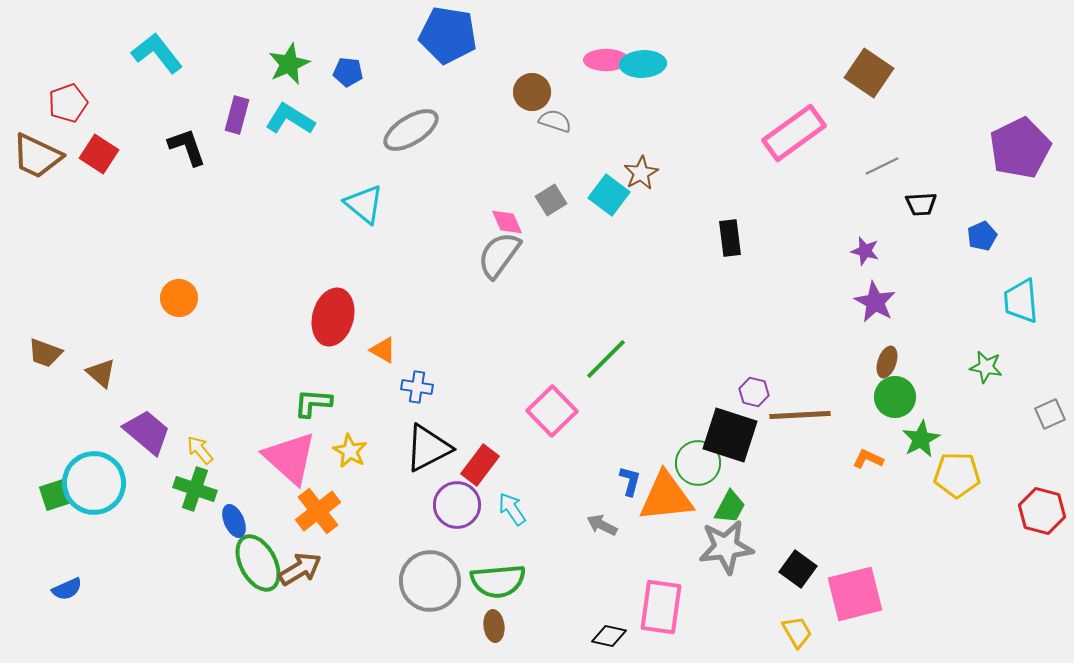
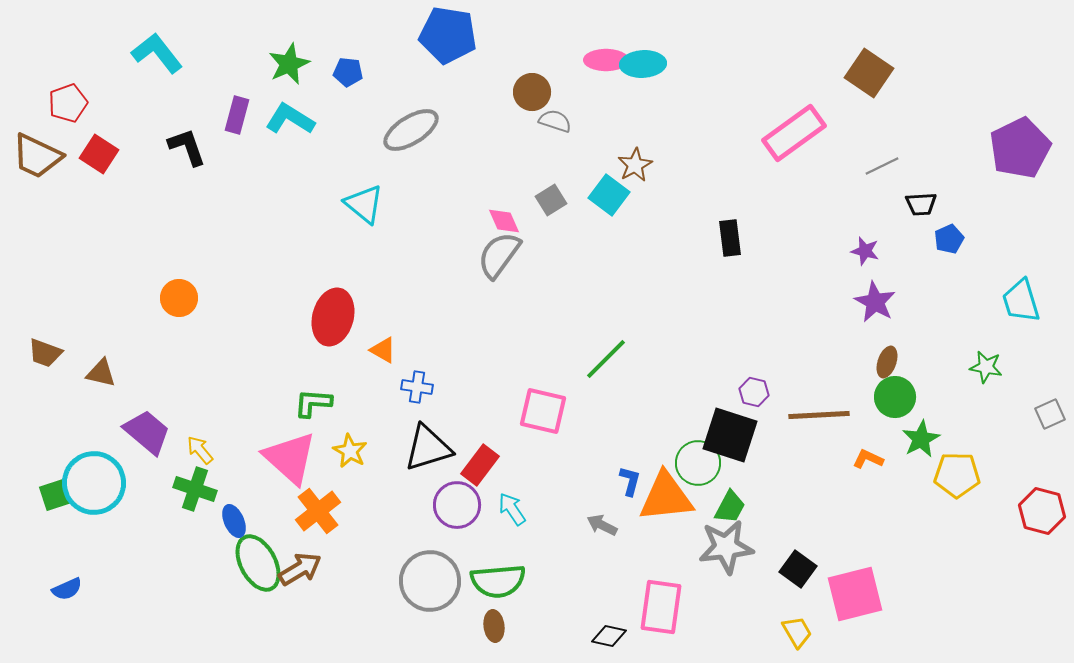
brown star at (641, 173): moved 6 px left, 8 px up
pink diamond at (507, 222): moved 3 px left, 1 px up
blue pentagon at (982, 236): moved 33 px left, 3 px down
cyan trapezoid at (1021, 301): rotated 12 degrees counterclockwise
brown triangle at (101, 373): rotated 28 degrees counterclockwise
pink square at (552, 411): moved 9 px left; rotated 33 degrees counterclockwise
brown line at (800, 415): moved 19 px right
black triangle at (428, 448): rotated 10 degrees clockwise
